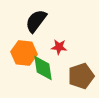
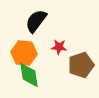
green diamond: moved 14 px left, 7 px down
brown pentagon: moved 11 px up
